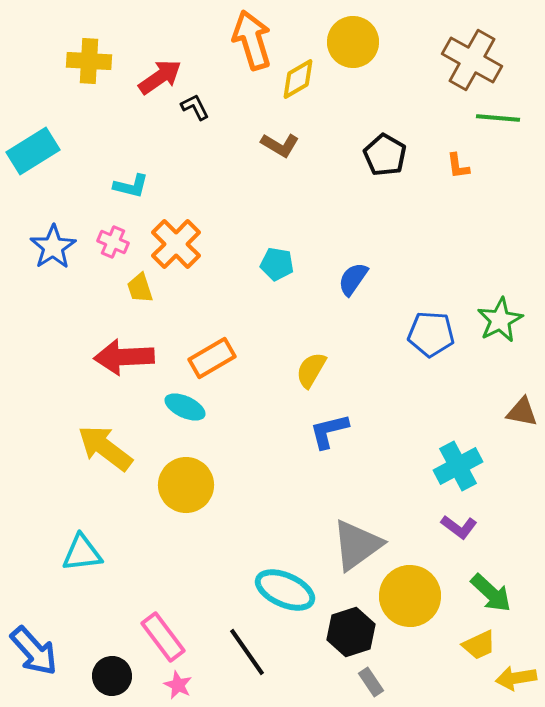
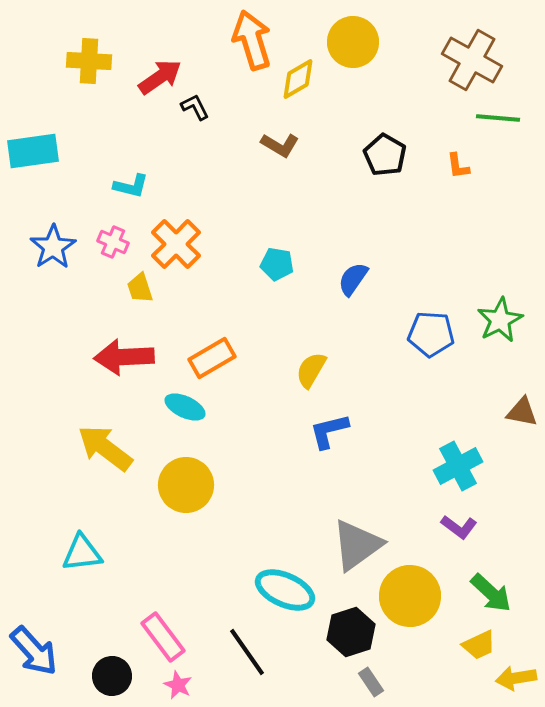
cyan rectangle at (33, 151): rotated 24 degrees clockwise
